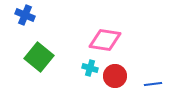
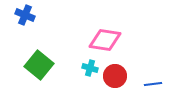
green square: moved 8 px down
